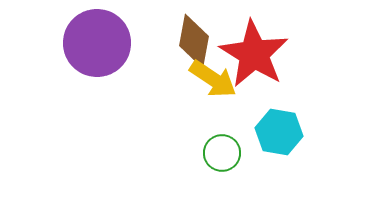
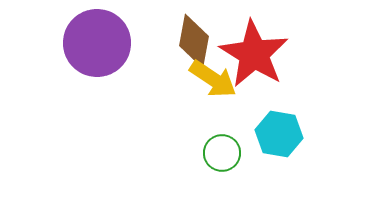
cyan hexagon: moved 2 px down
